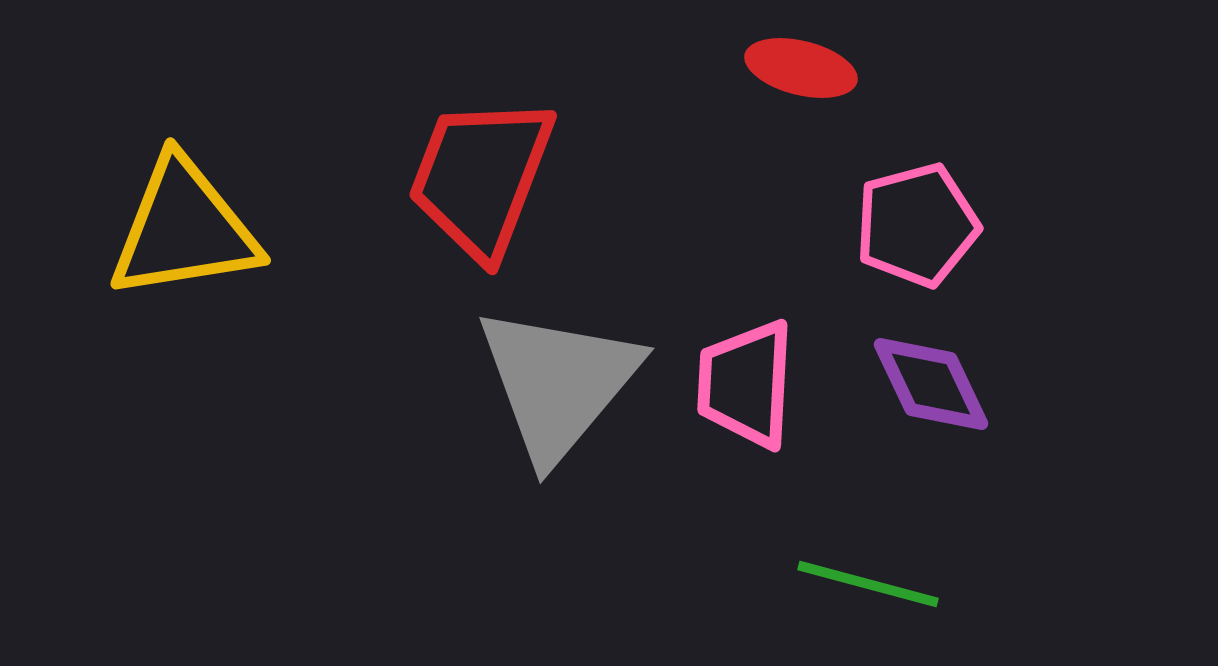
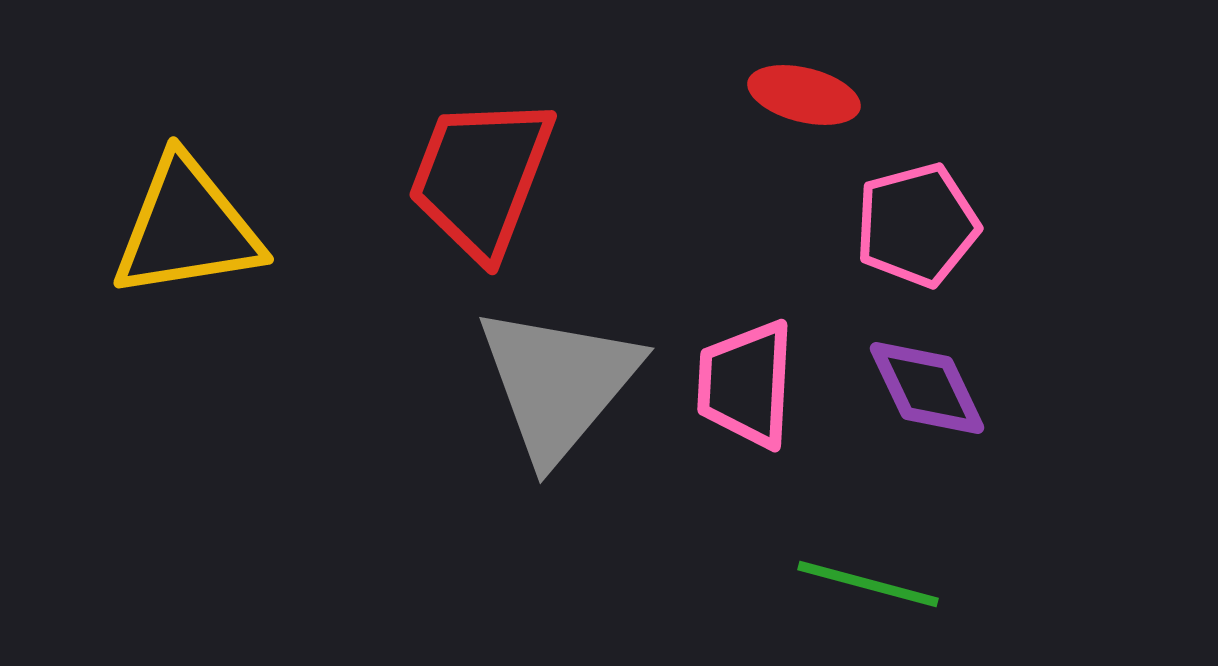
red ellipse: moved 3 px right, 27 px down
yellow triangle: moved 3 px right, 1 px up
purple diamond: moved 4 px left, 4 px down
